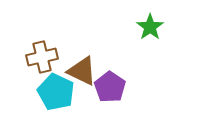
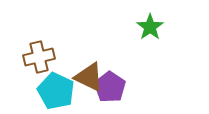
brown cross: moved 3 px left
brown triangle: moved 7 px right, 6 px down
cyan pentagon: moved 1 px up
